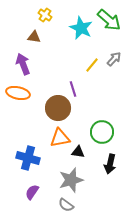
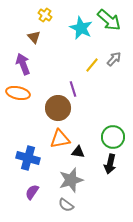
brown triangle: rotated 40 degrees clockwise
green circle: moved 11 px right, 5 px down
orange triangle: moved 1 px down
